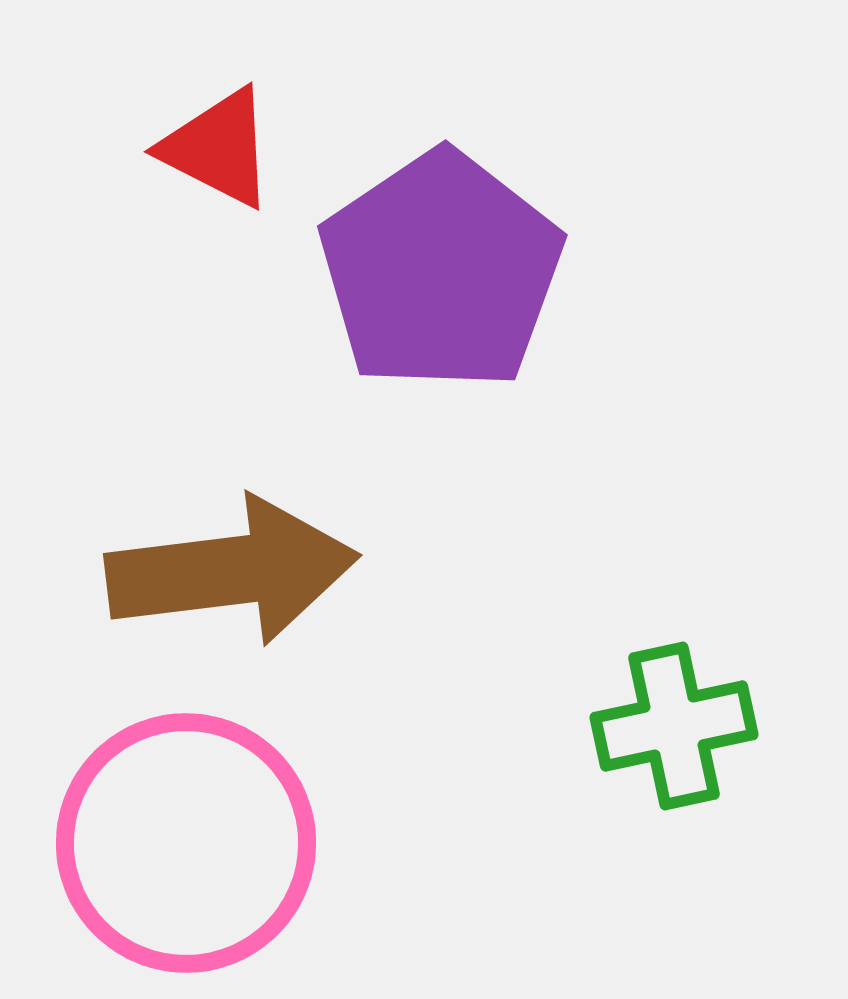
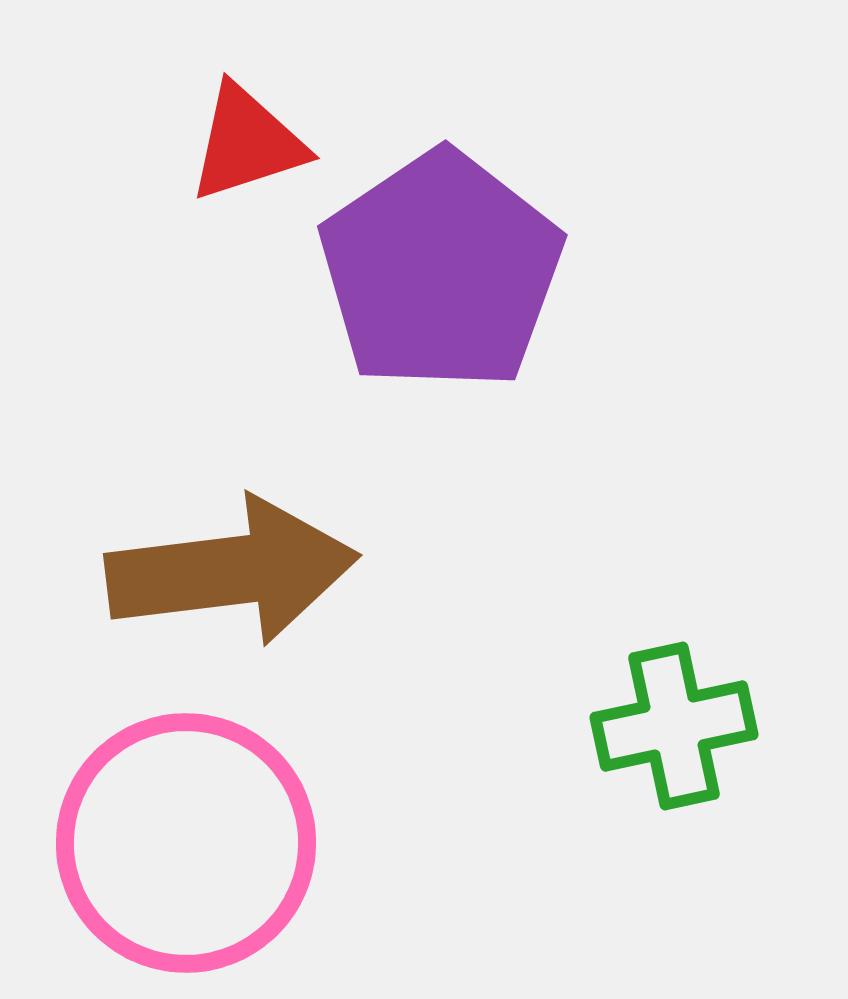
red triangle: moved 29 px right, 5 px up; rotated 45 degrees counterclockwise
